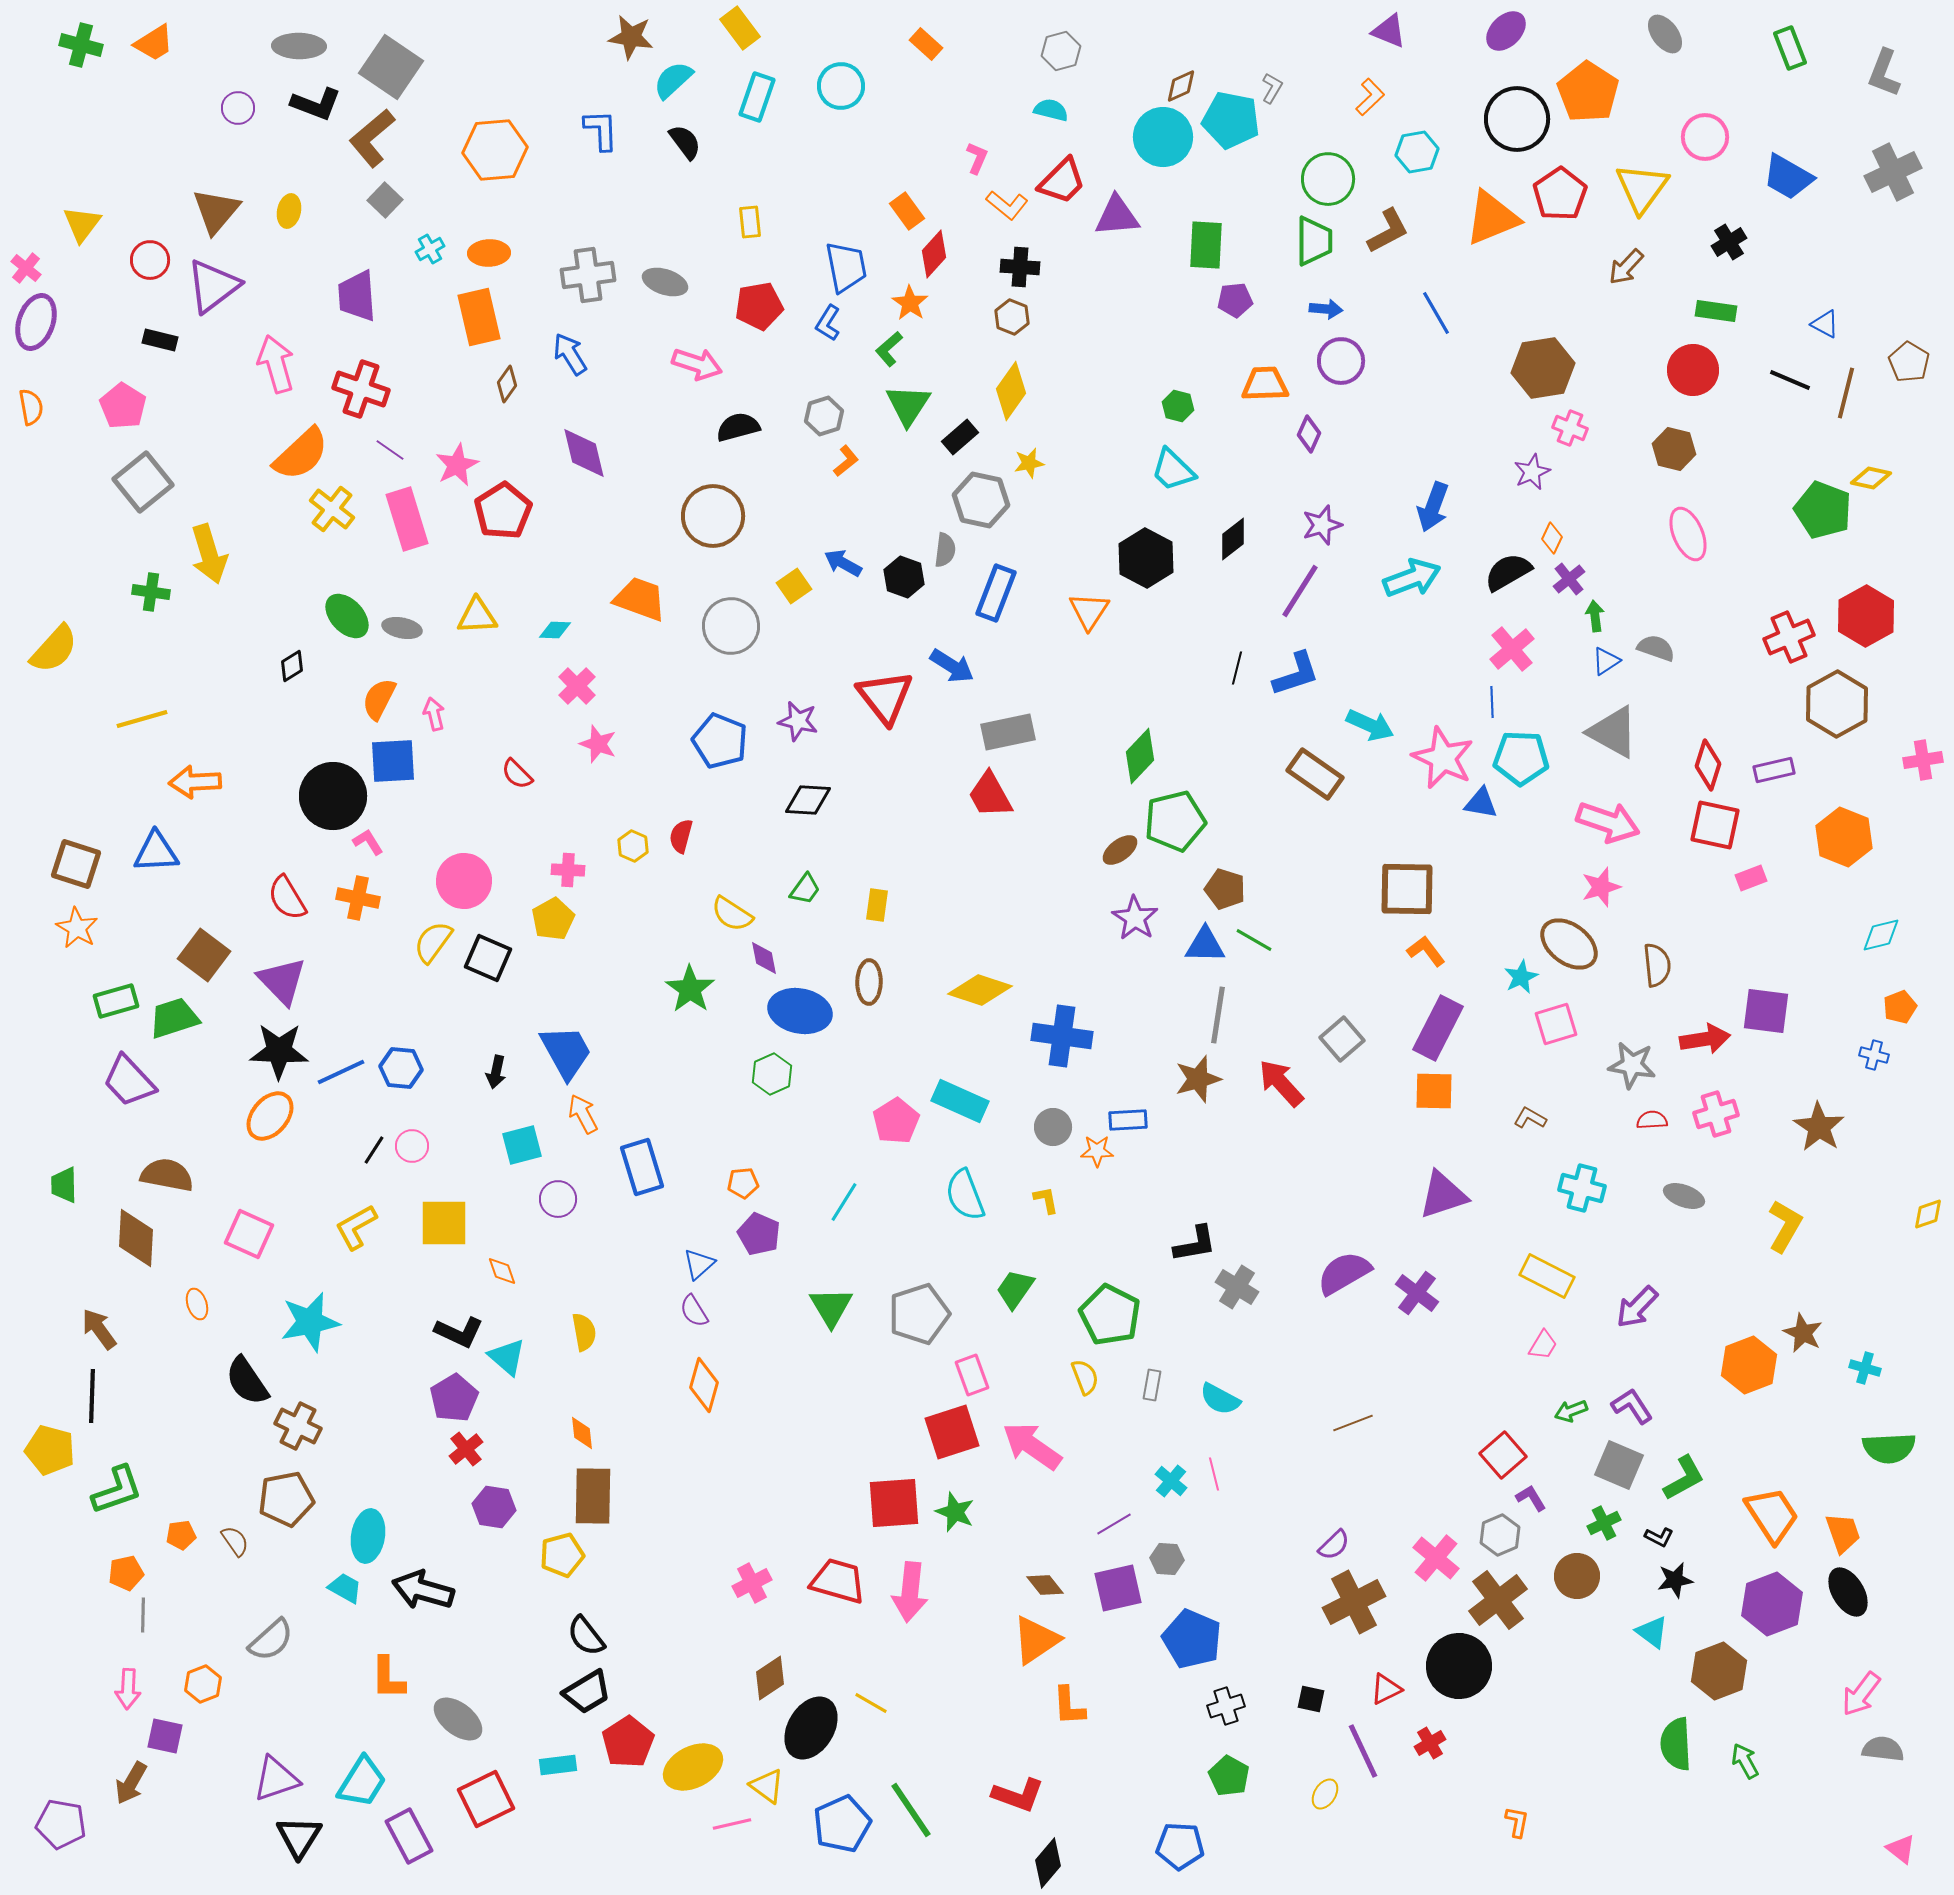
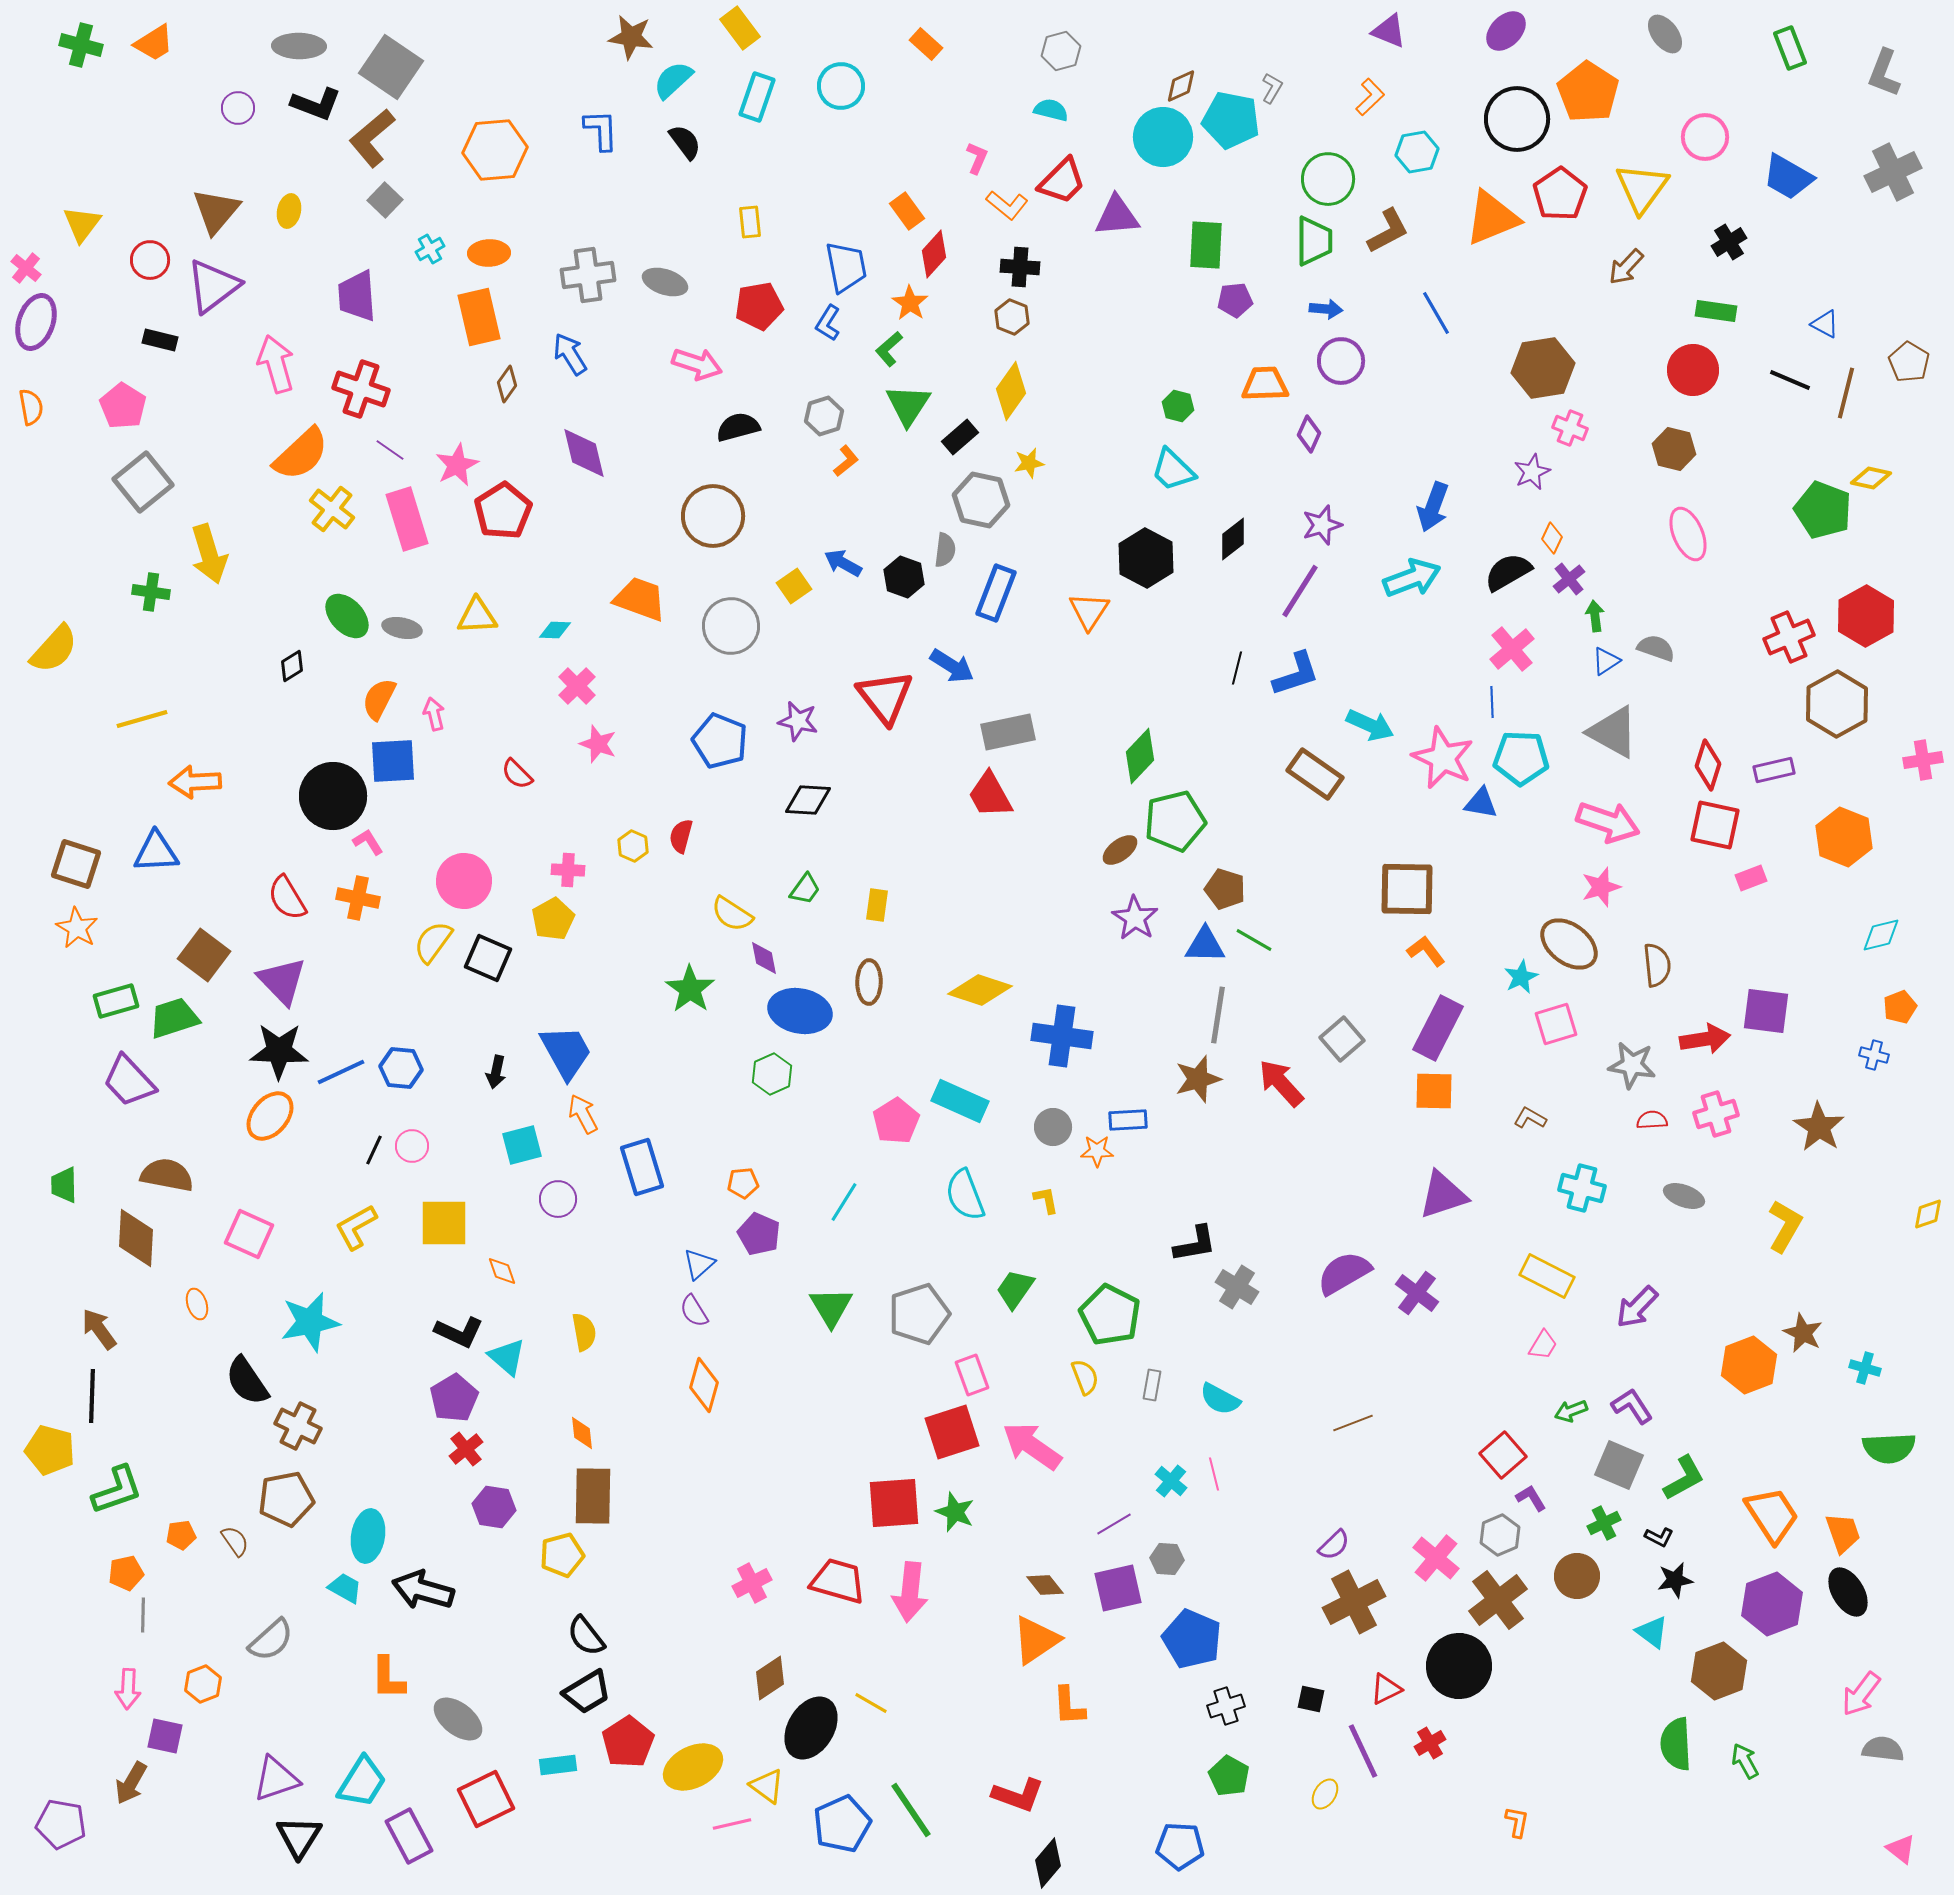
black line at (374, 1150): rotated 8 degrees counterclockwise
